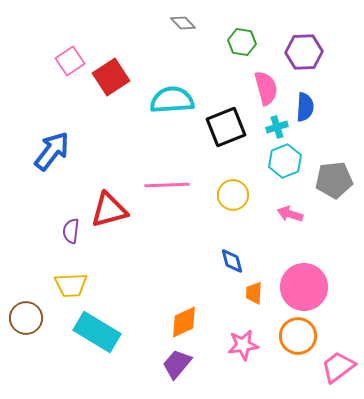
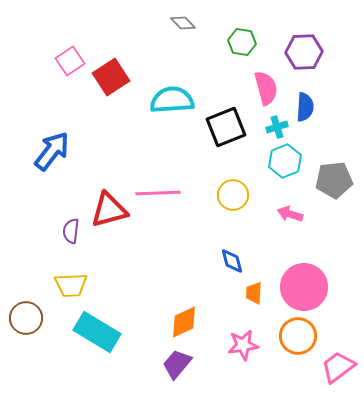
pink line: moved 9 px left, 8 px down
